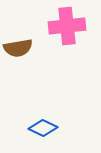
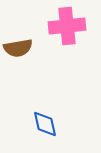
blue diamond: moved 2 px right, 4 px up; rotated 52 degrees clockwise
